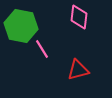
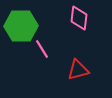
pink diamond: moved 1 px down
green hexagon: rotated 12 degrees counterclockwise
